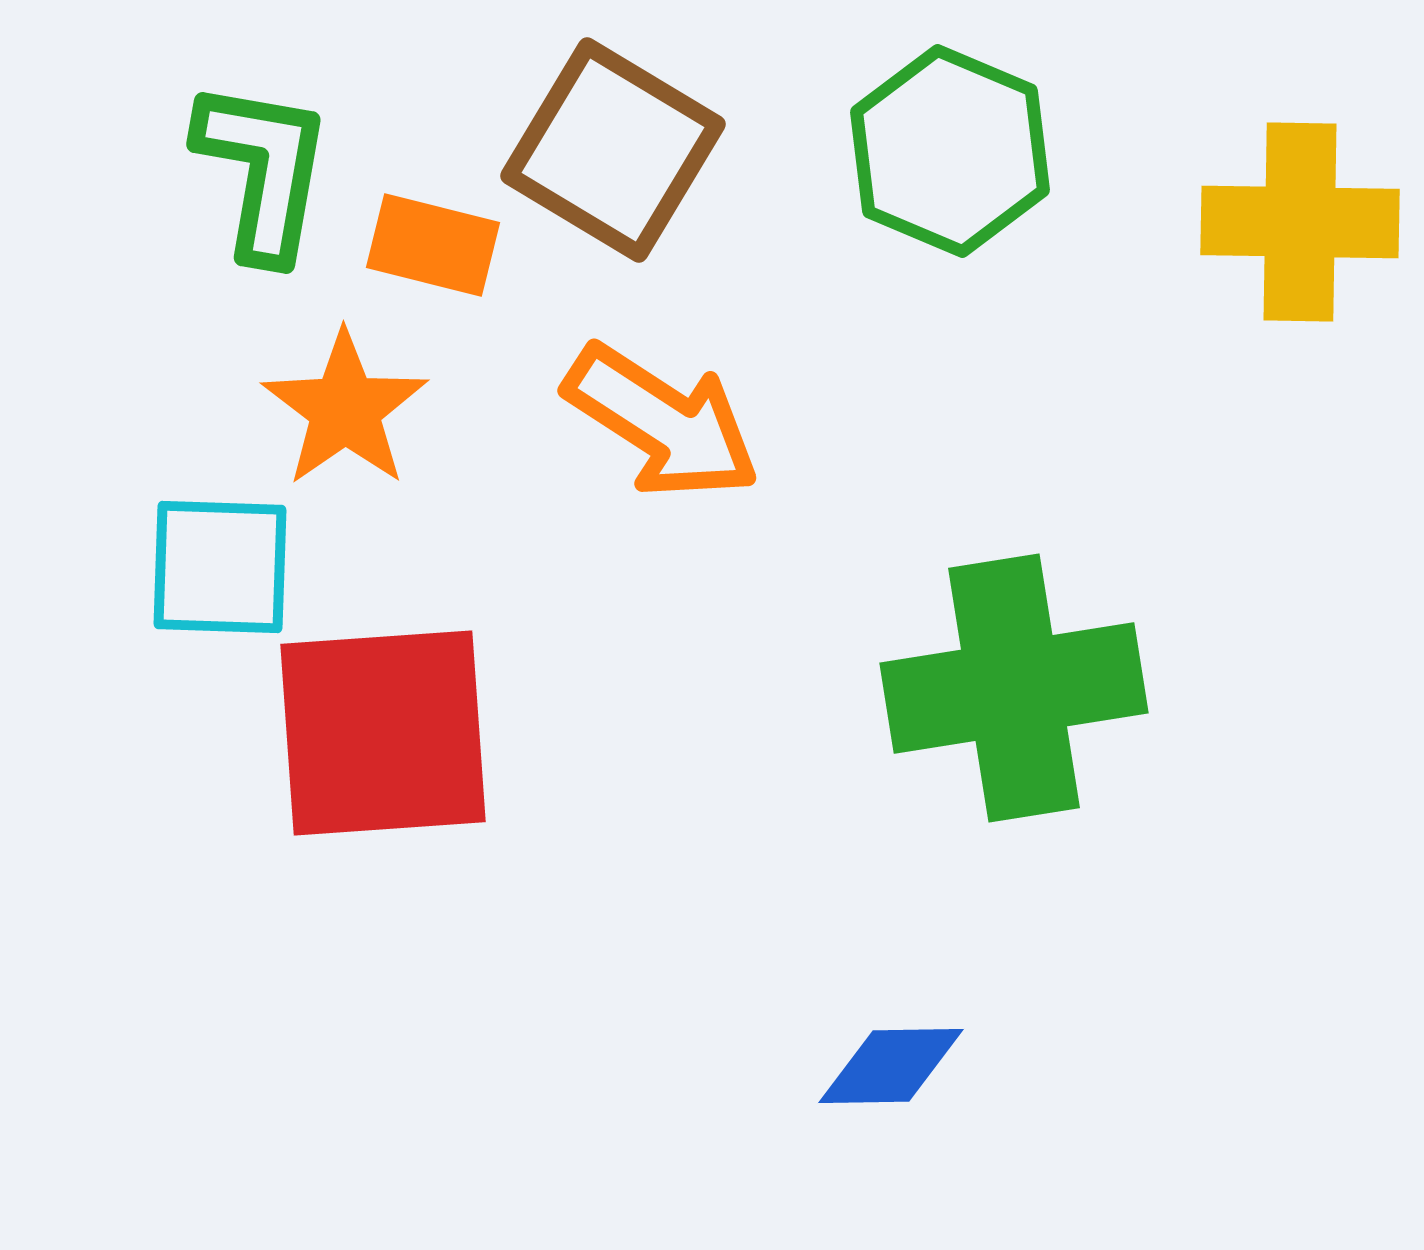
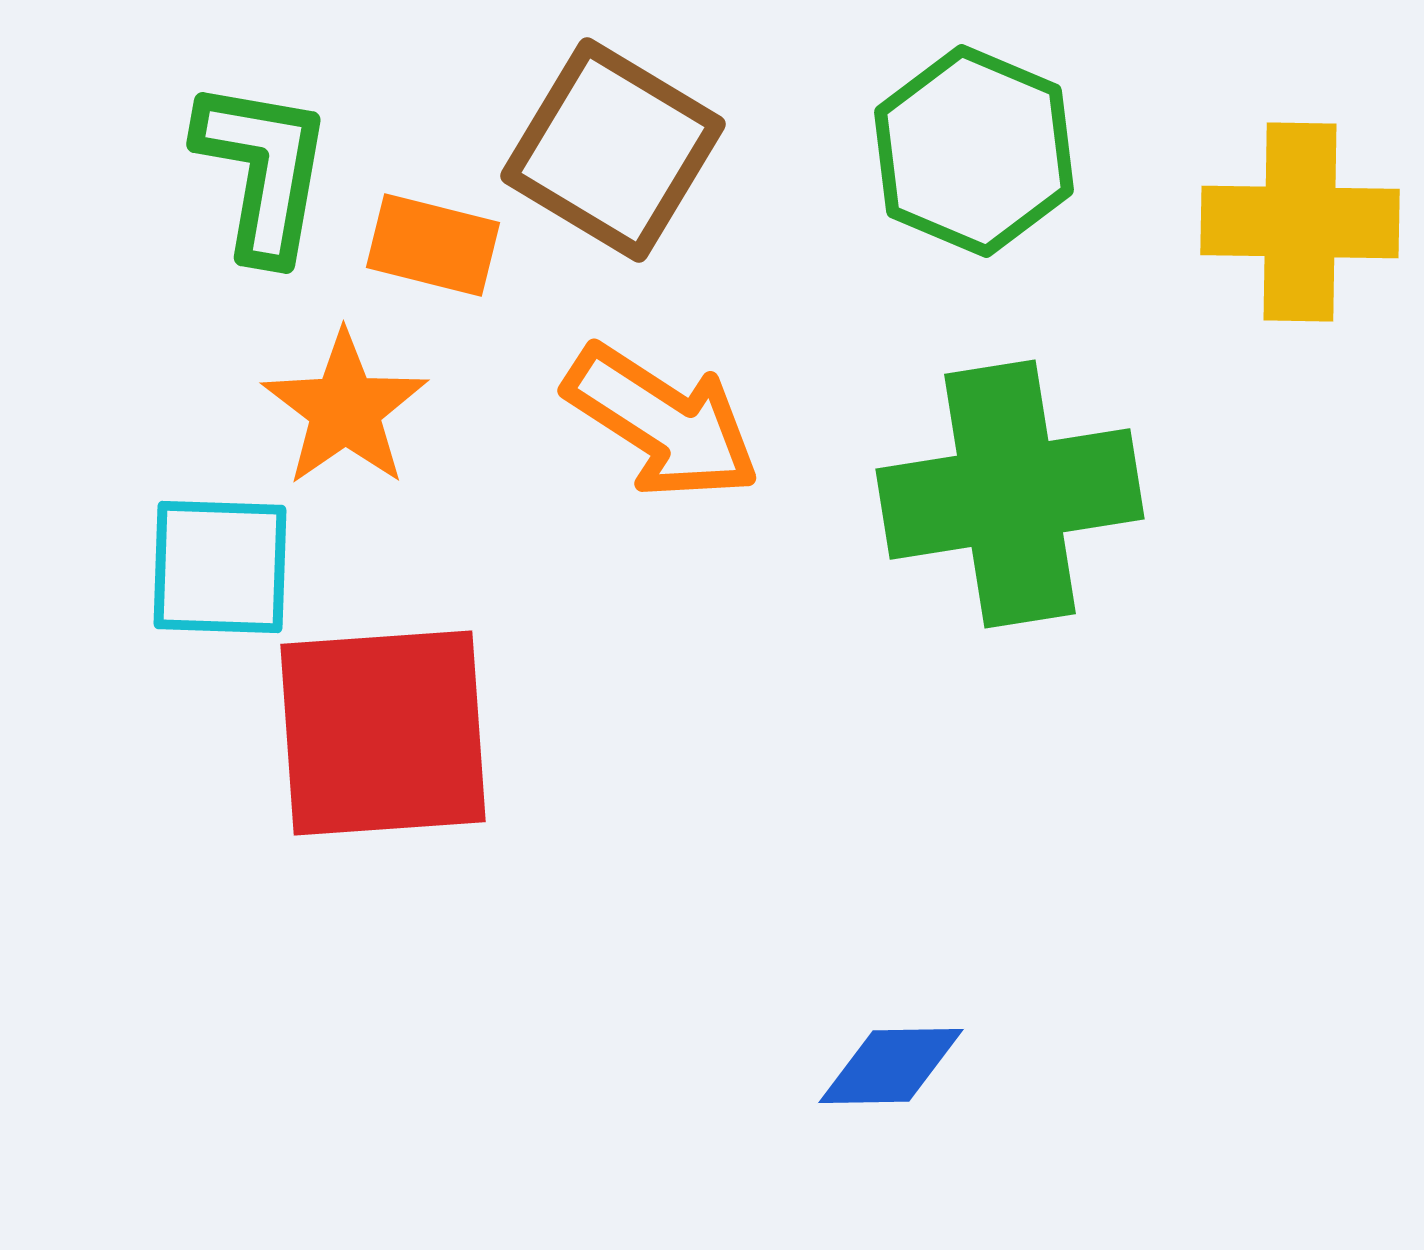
green hexagon: moved 24 px right
green cross: moved 4 px left, 194 px up
